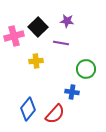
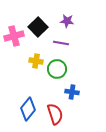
yellow cross: rotated 16 degrees clockwise
green circle: moved 29 px left
red semicircle: rotated 60 degrees counterclockwise
